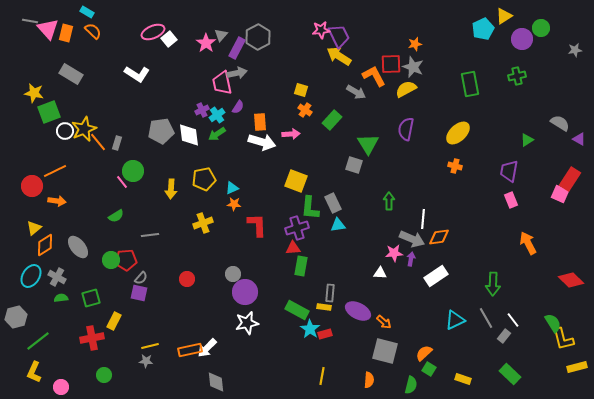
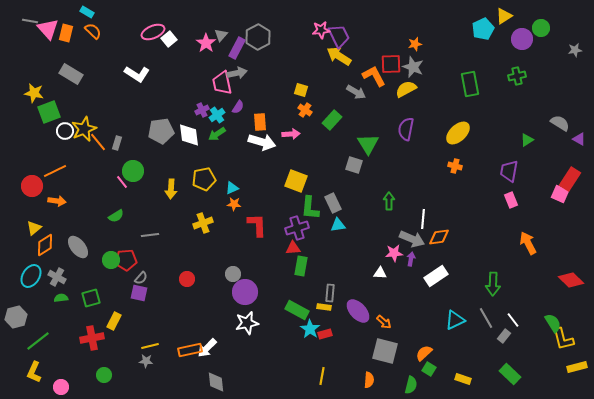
purple ellipse at (358, 311): rotated 20 degrees clockwise
